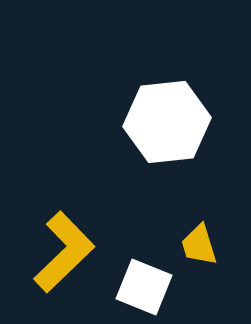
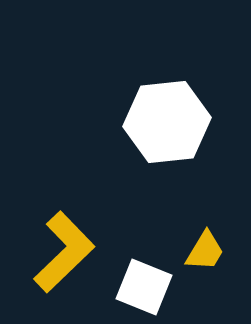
yellow trapezoid: moved 6 px right, 6 px down; rotated 132 degrees counterclockwise
